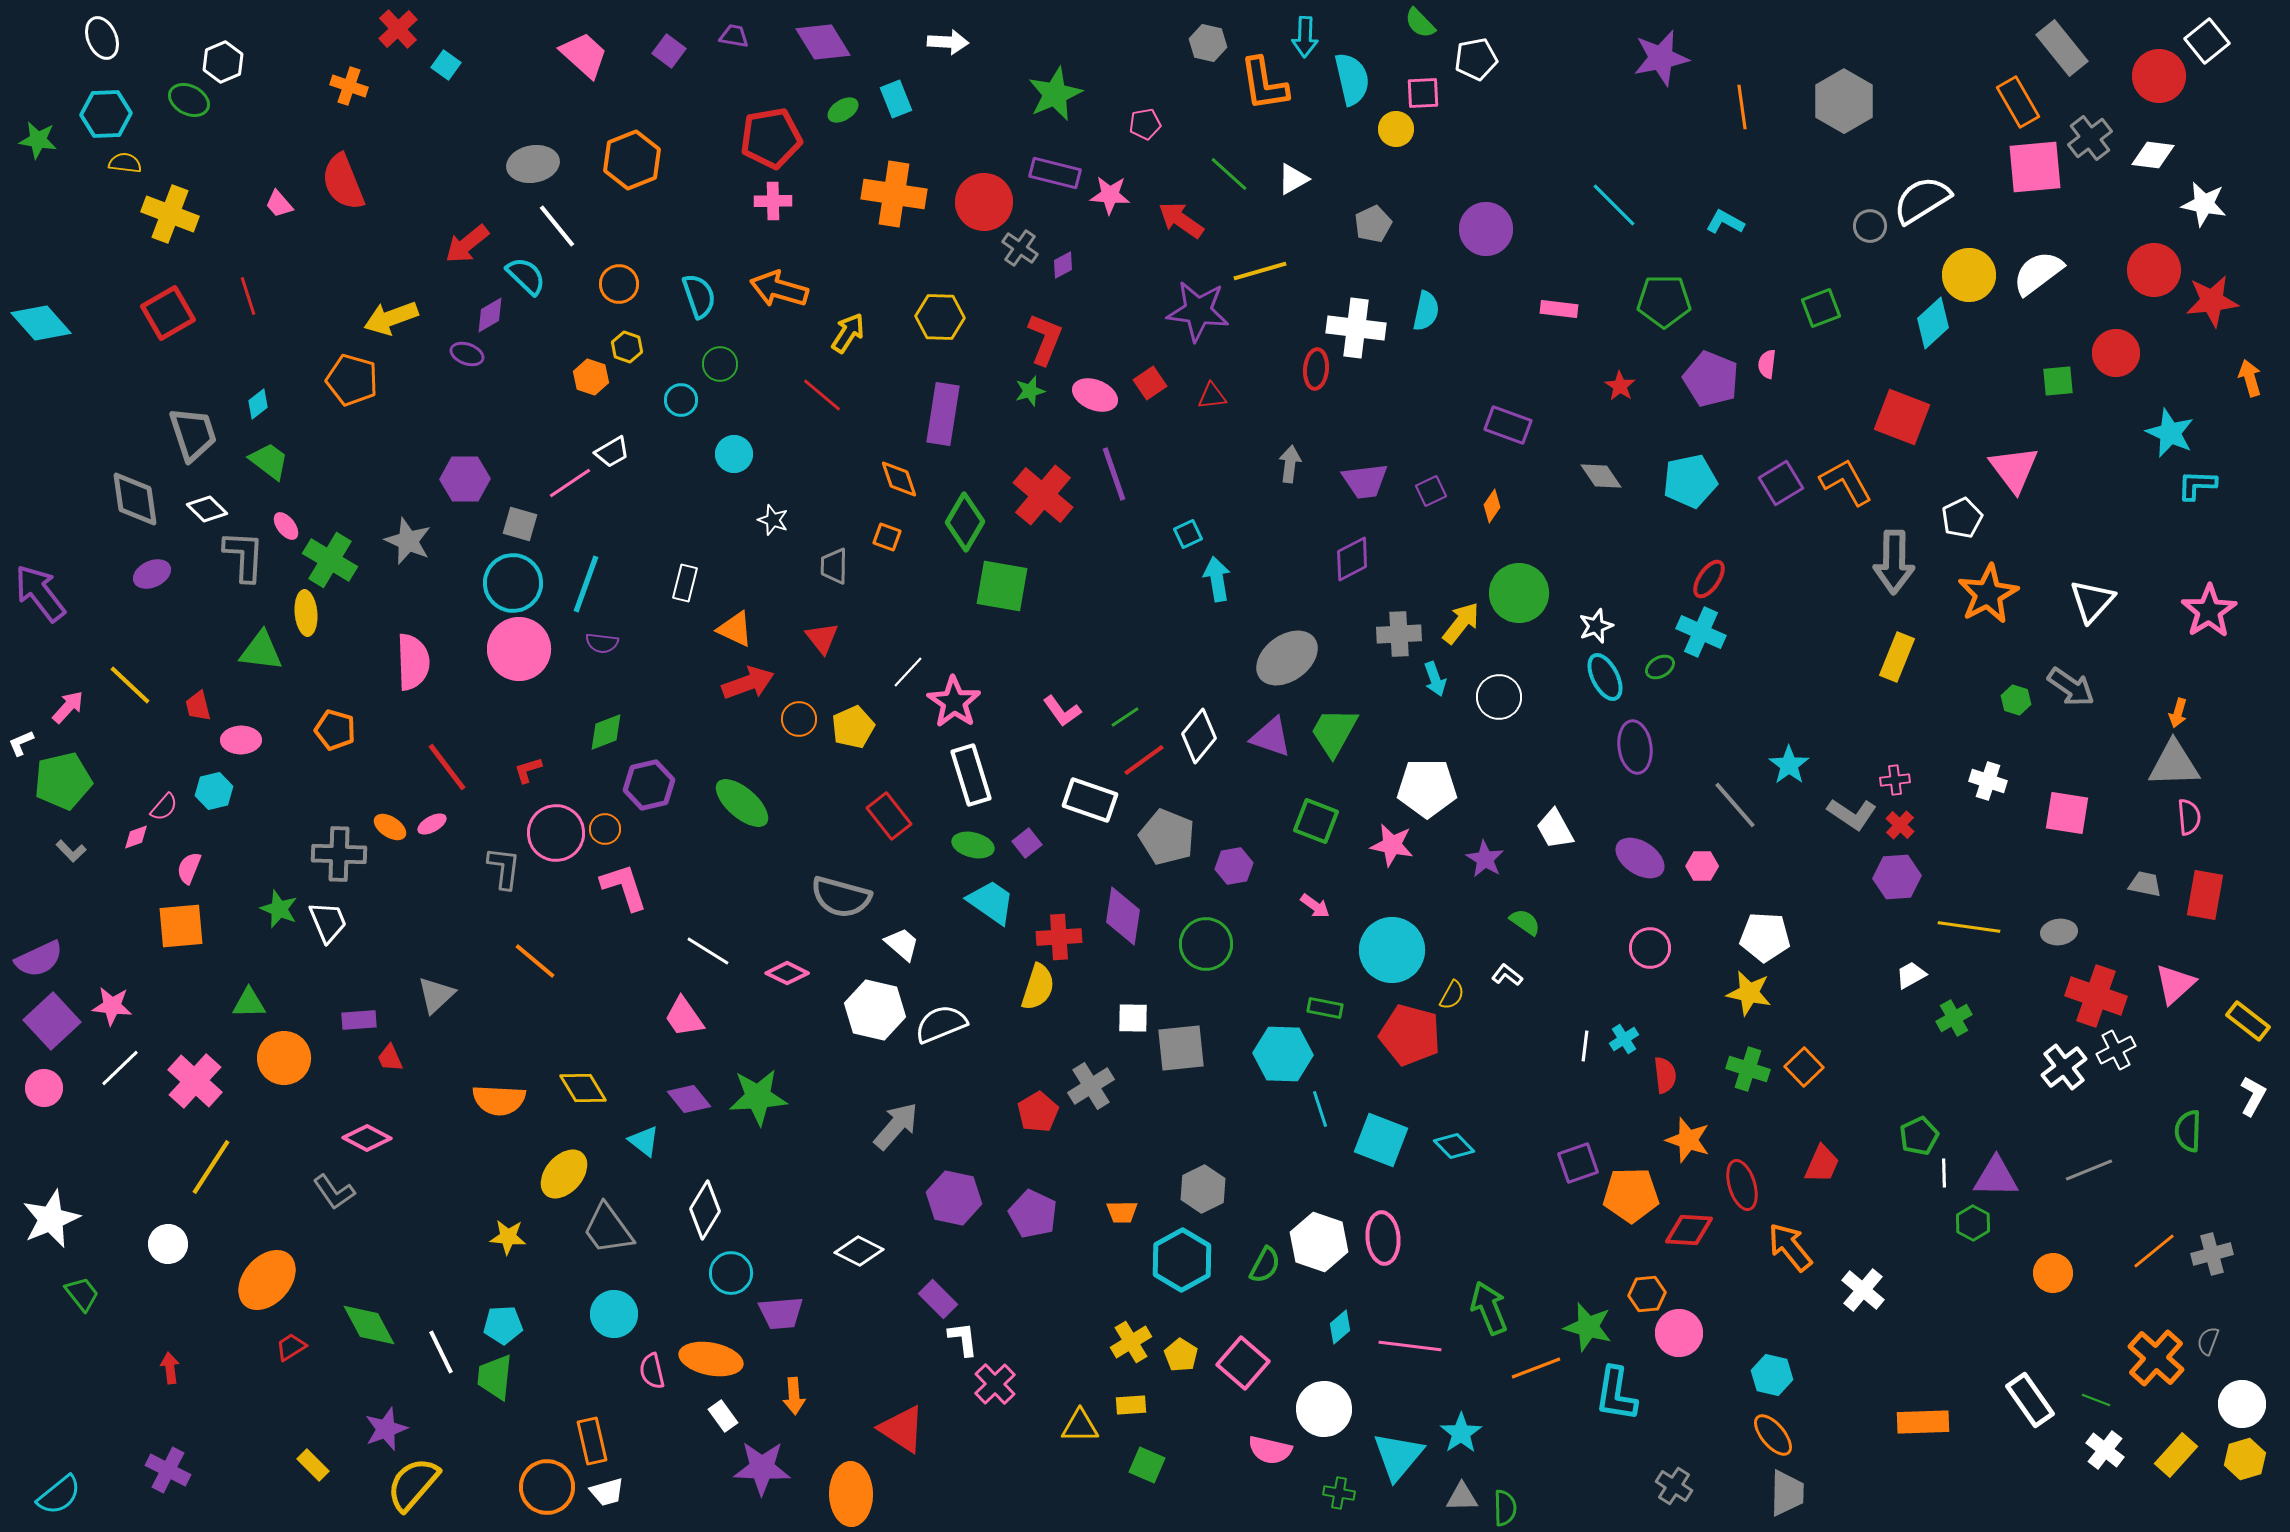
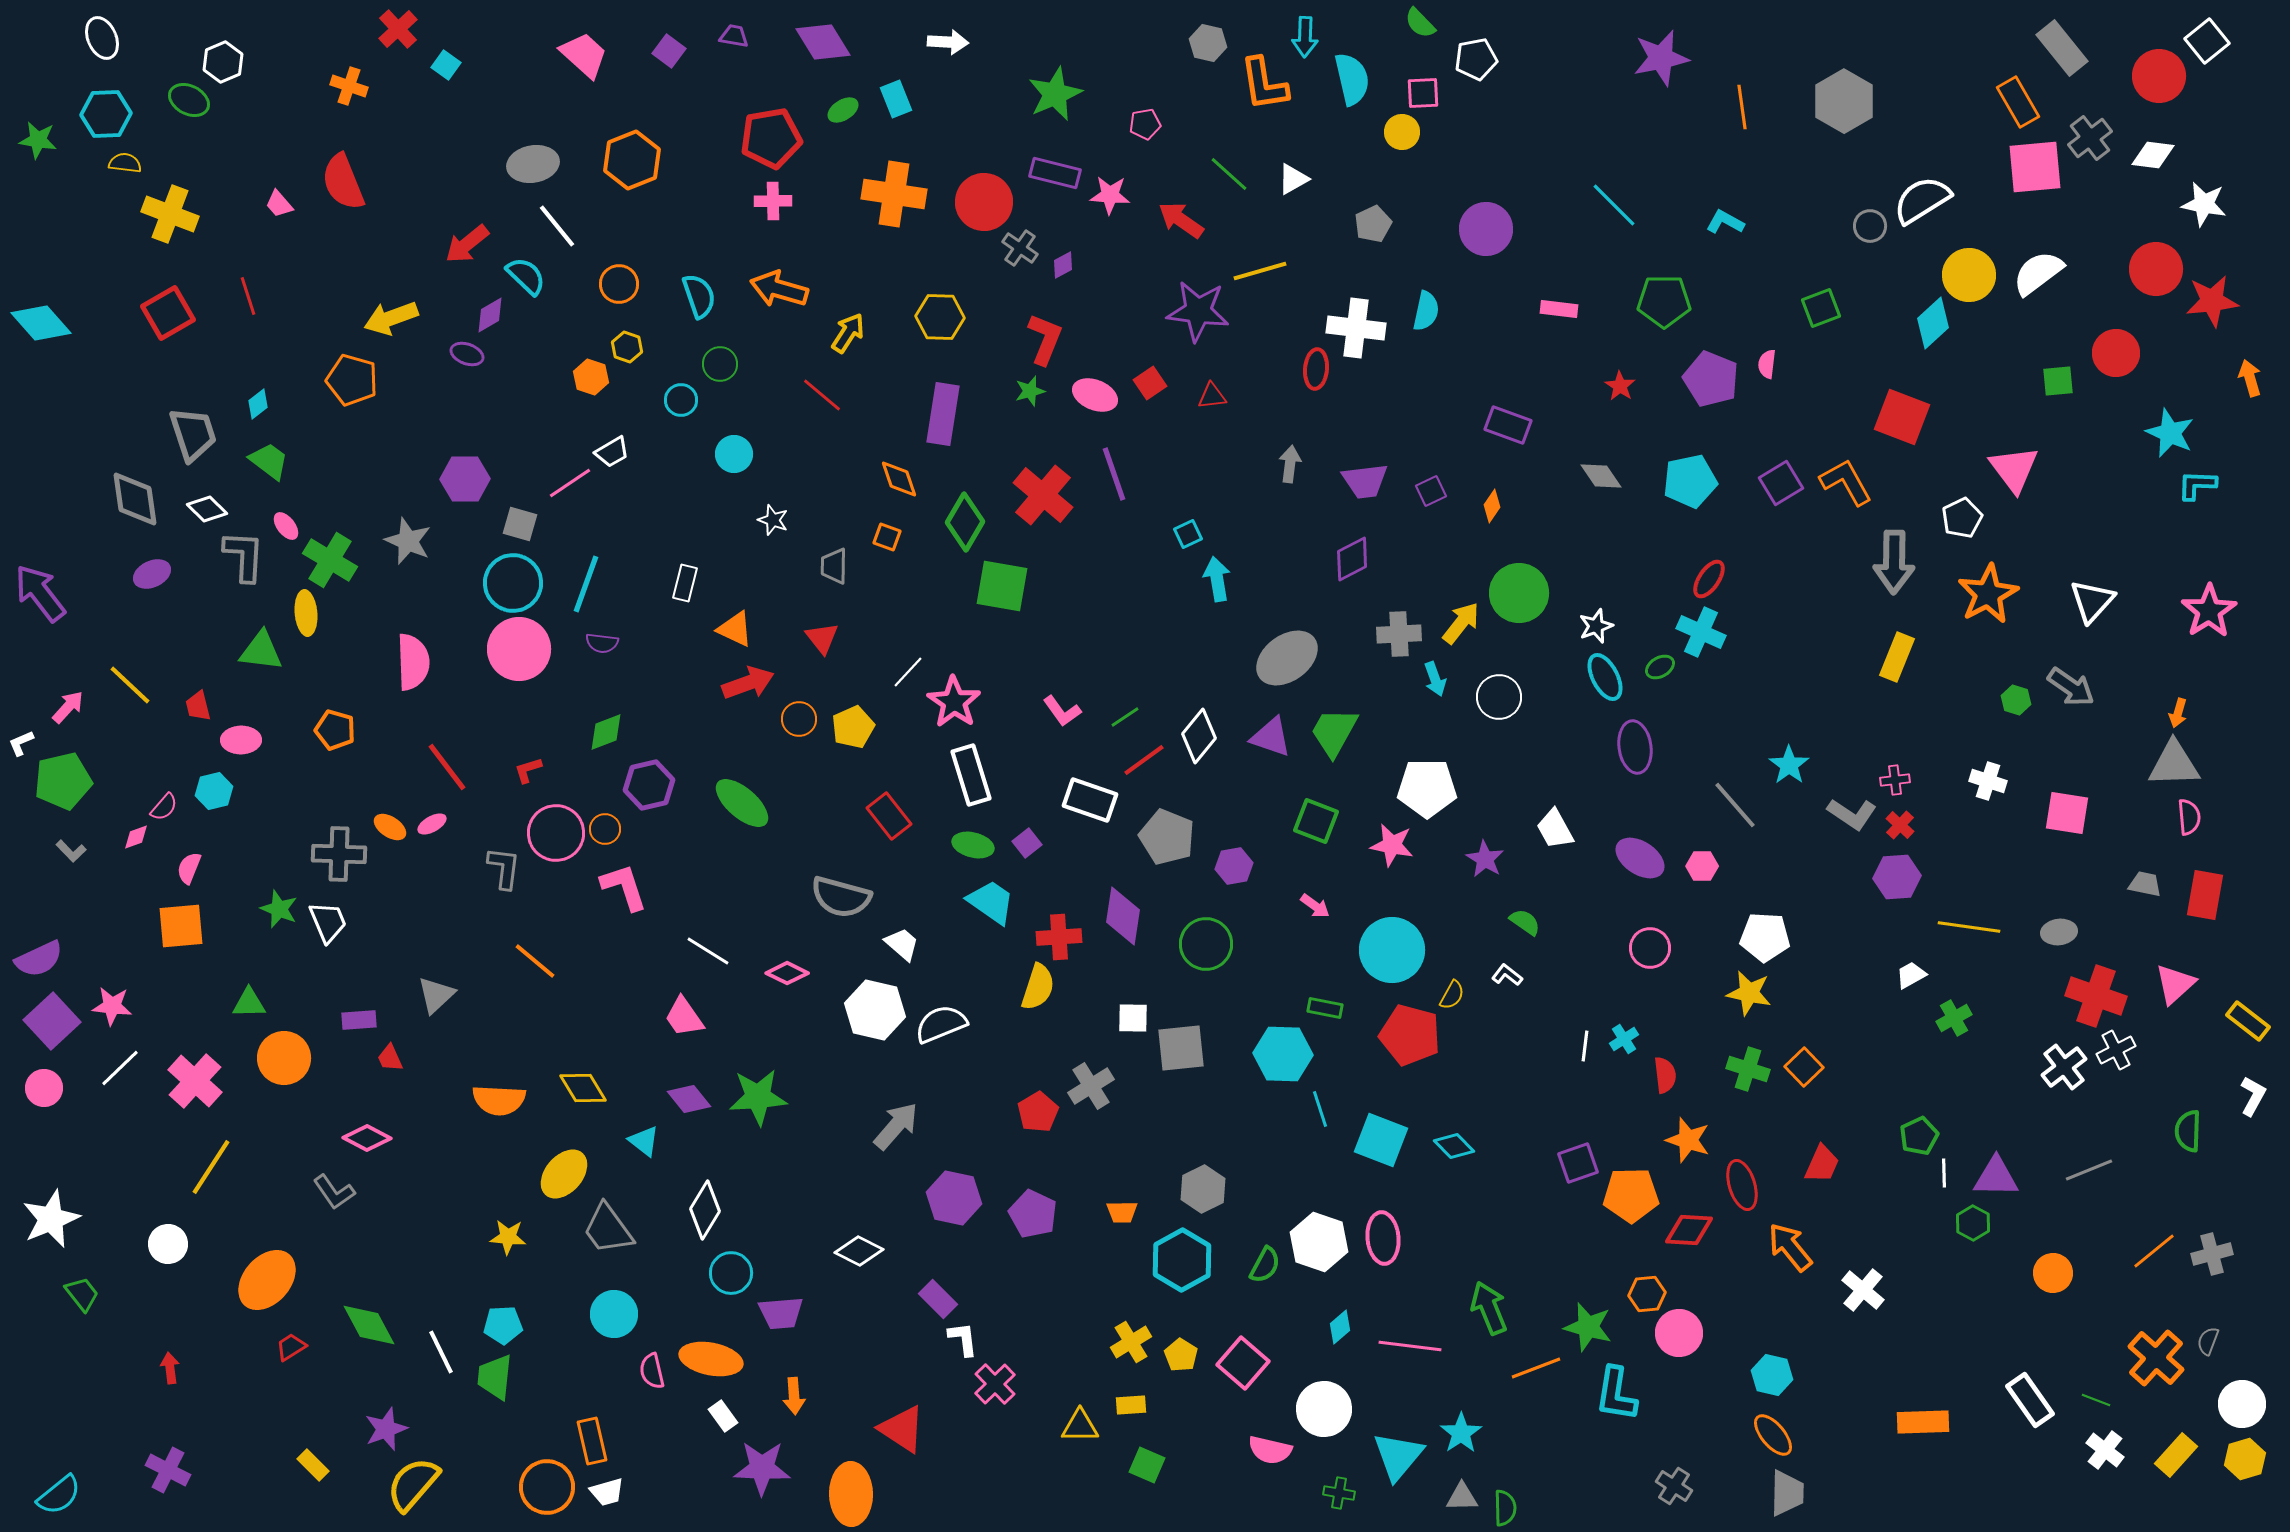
yellow circle at (1396, 129): moved 6 px right, 3 px down
red circle at (2154, 270): moved 2 px right, 1 px up
